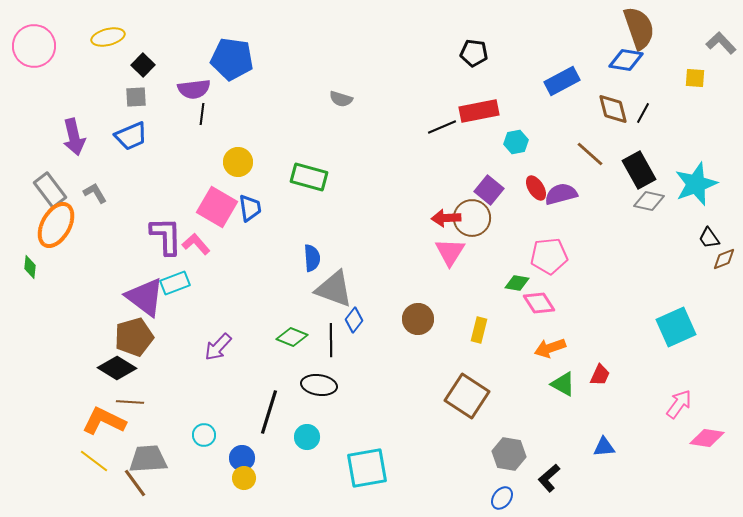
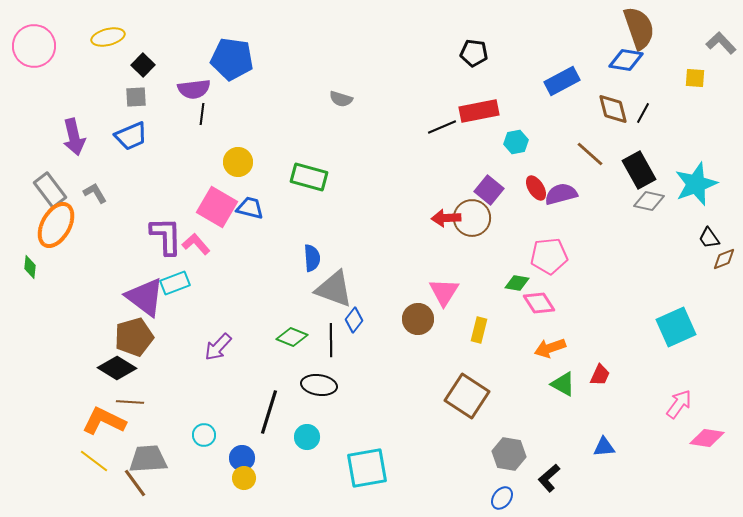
blue trapezoid at (250, 208): rotated 68 degrees counterclockwise
pink triangle at (450, 252): moved 6 px left, 40 px down
